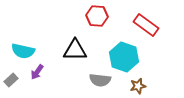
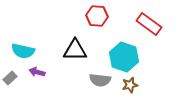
red rectangle: moved 3 px right, 1 px up
purple arrow: rotated 70 degrees clockwise
gray rectangle: moved 1 px left, 2 px up
brown star: moved 8 px left, 1 px up
